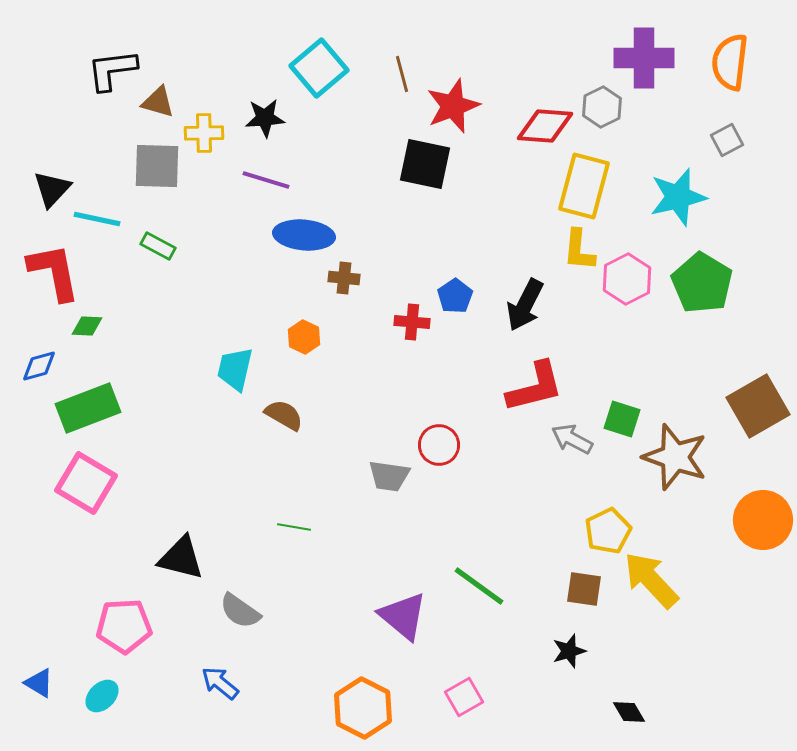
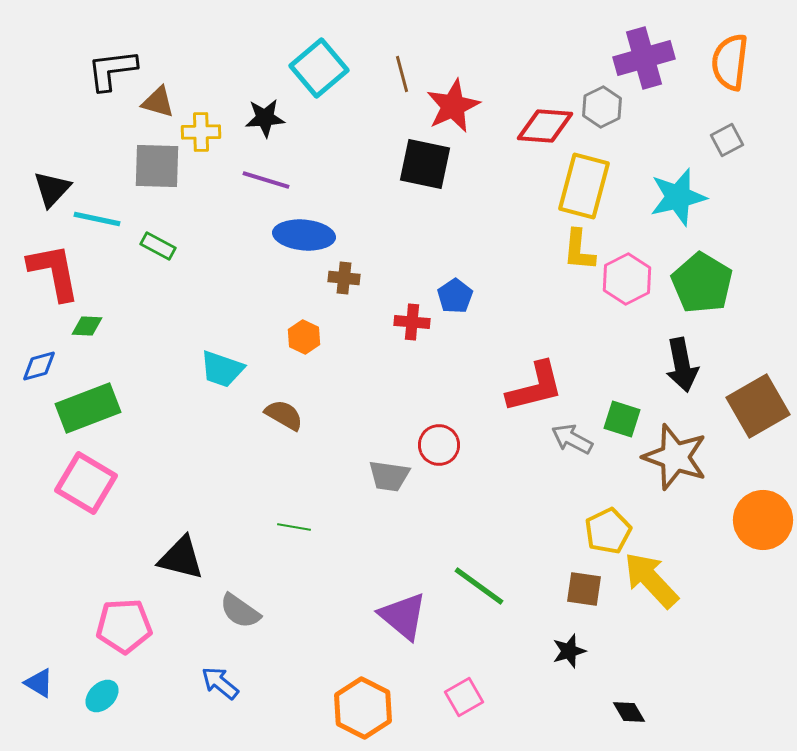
purple cross at (644, 58): rotated 16 degrees counterclockwise
red star at (453, 106): rotated 4 degrees counterclockwise
yellow cross at (204, 133): moved 3 px left, 1 px up
black arrow at (525, 305): moved 157 px right, 60 px down; rotated 38 degrees counterclockwise
cyan trapezoid at (235, 369): moved 13 px left; rotated 84 degrees counterclockwise
